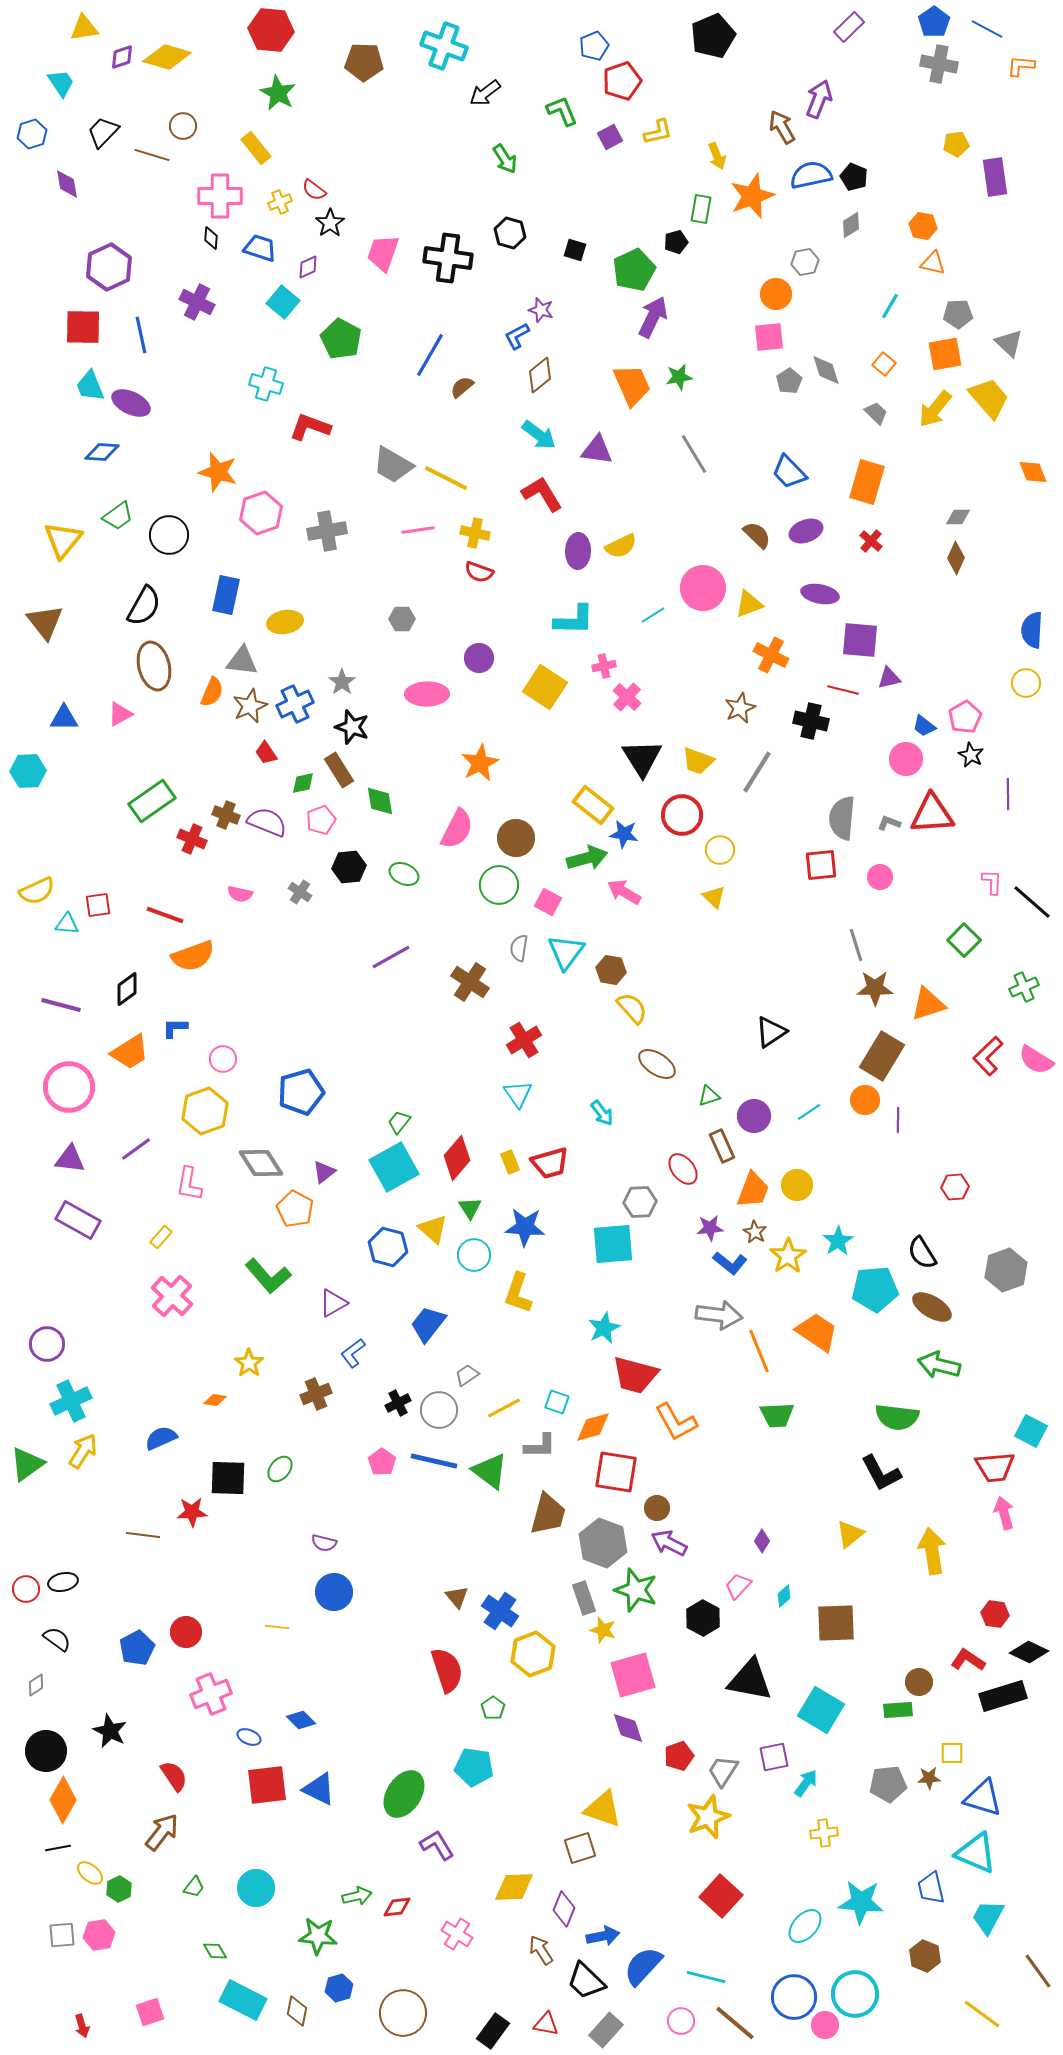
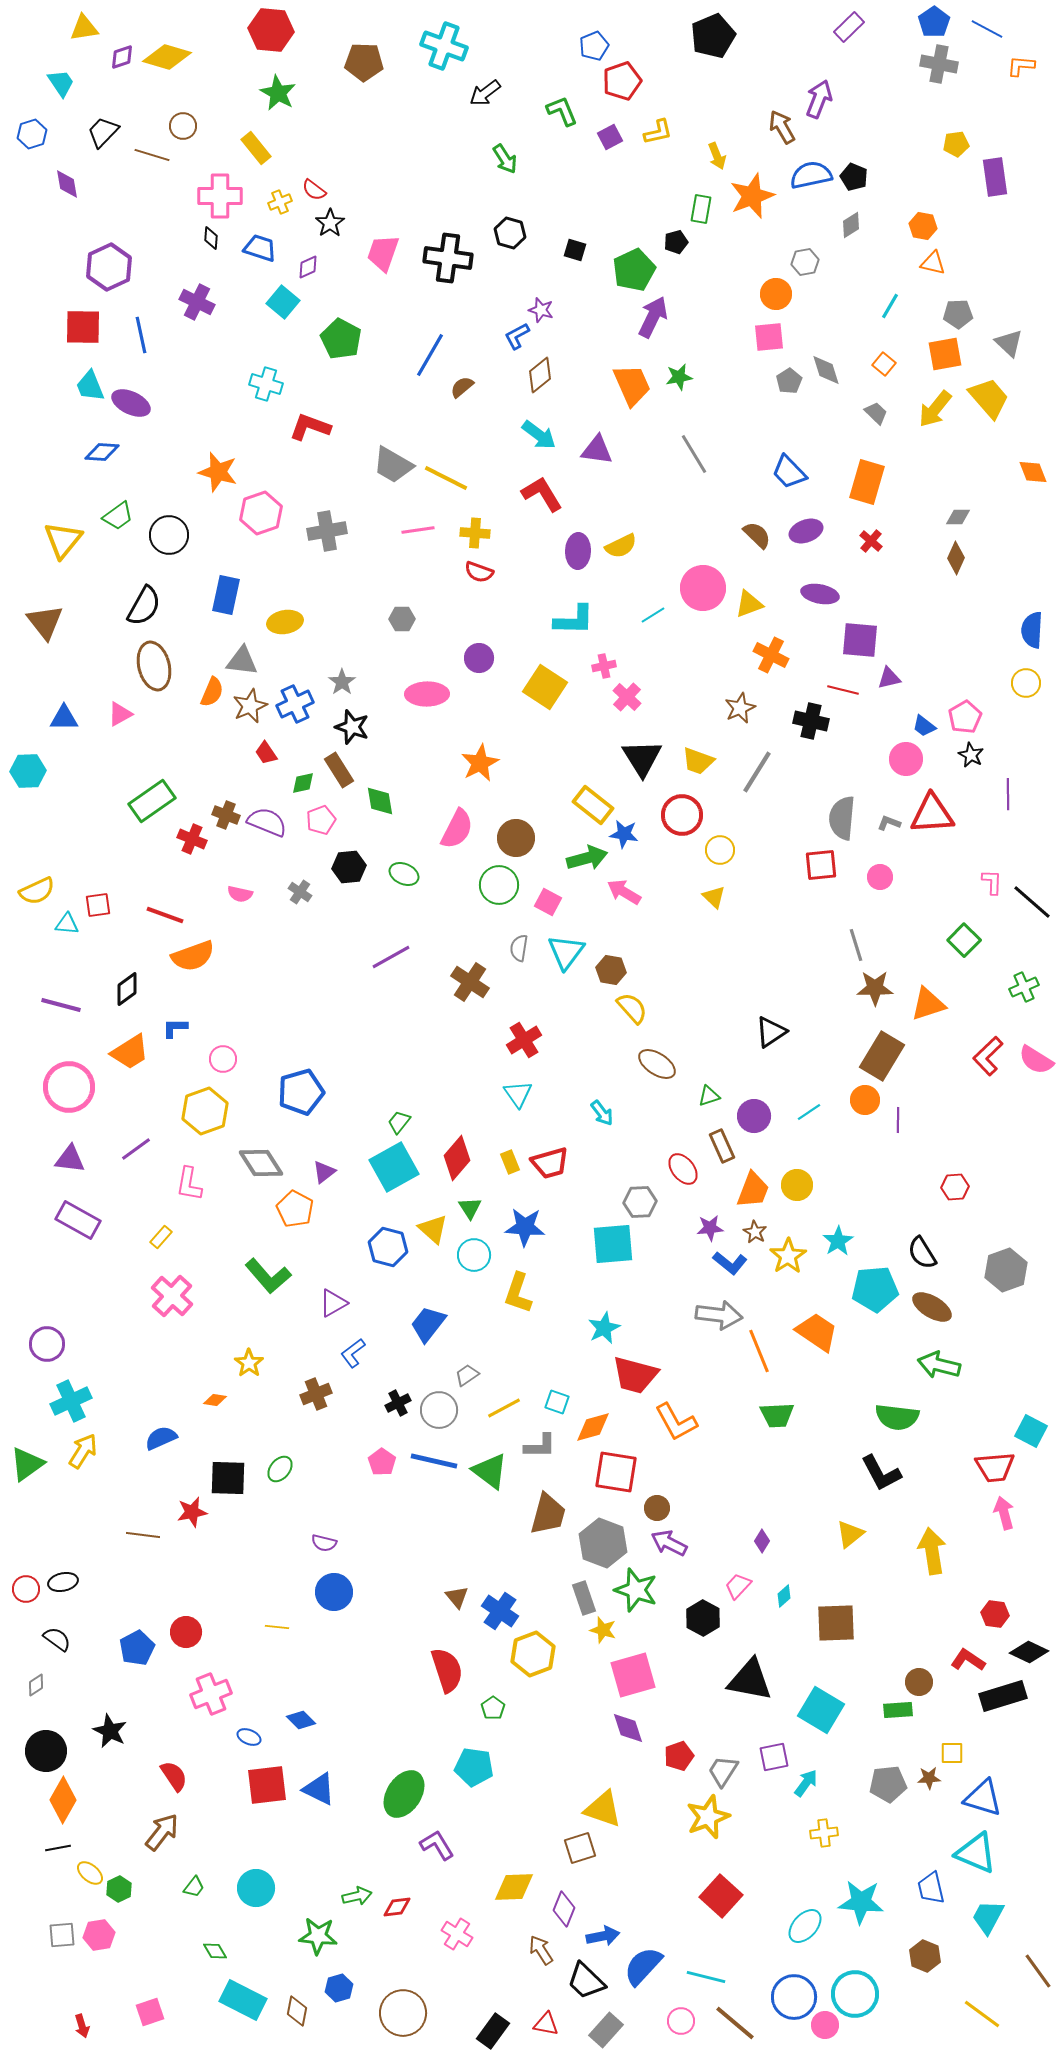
yellow cross at (475, 533): rotated 8 degrees counterclockwise
red star at (192, 1512): rotated 8 degrees counterclockwise
